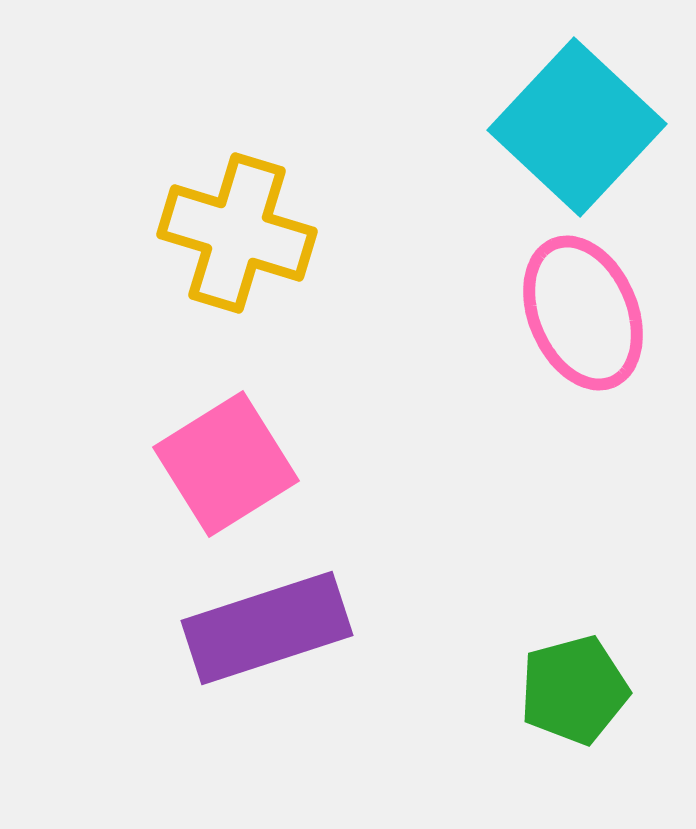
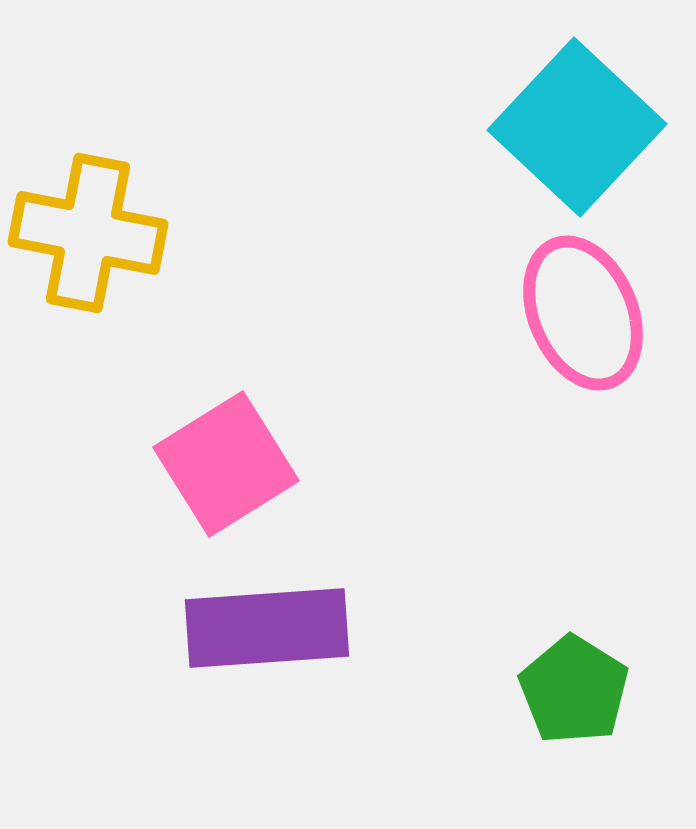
yellow cross: moved 149 px left; rotated 6 degrees counterclockwise
purple rectangle: rotated 14 degrees clockwise
green pentagon: rotated 25 degrees counterclockwise
